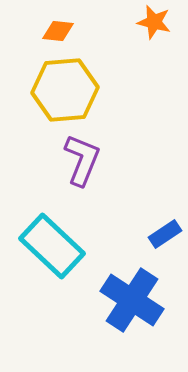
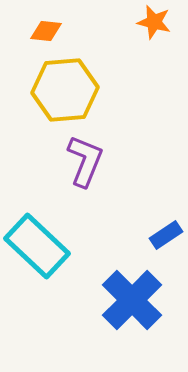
orange diamond: moved 12 px left
purple L-shape: moved 3 px right, 1 px down
blue rectangle: moved 1 px right, 1 px down
cyan rectangle: moved 15 px left
blue cross: rotated 12 degrees clockwise
